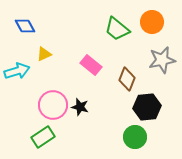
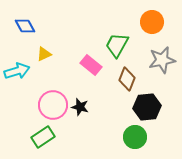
green trapezoid: moved 16 px down; rotated 80 degrees clockwise
